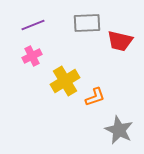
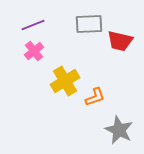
gray rectangle: moved 2 px right, 1 px down
pink cross: moved 2 px right, 5 px up; rotated 12 degrees counterclockwise
